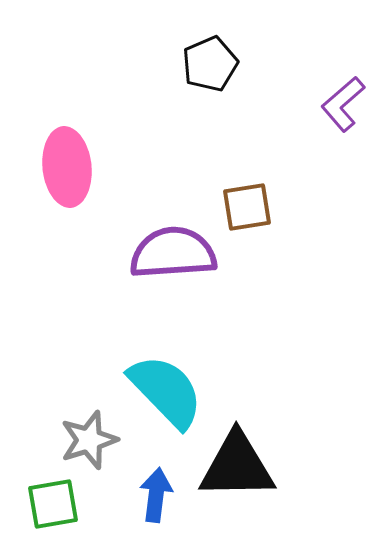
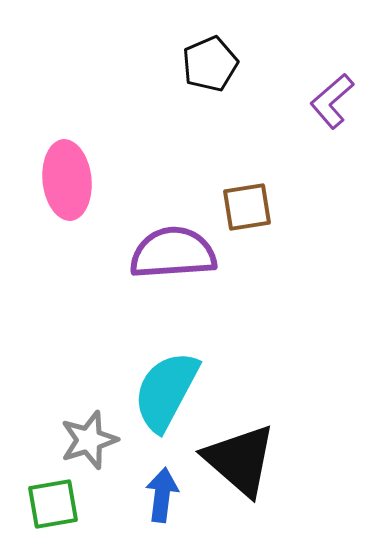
purple L-shape: moved 11 px left, 3 px up
pink ellipse: moved 13 px down
cyan semicircle: rotated 108 degrees counterclockwise
black triangle: moved 3 px right, 6 px up; rotated 42 degrees clockwise
blue arrow: moved 6 px right
